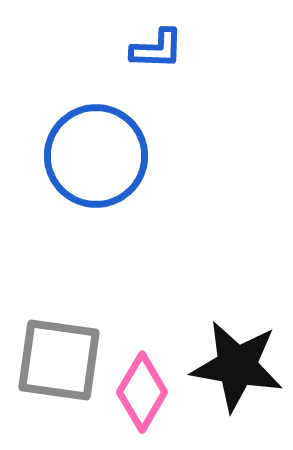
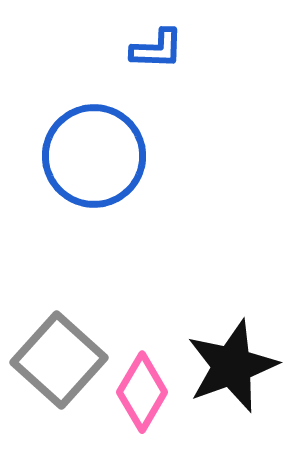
blue circle: moved 2 px left
gray square: rotated 34 degrees clockwise
black star: moved 5 px left; rotated 30 degrees counterclockwise
